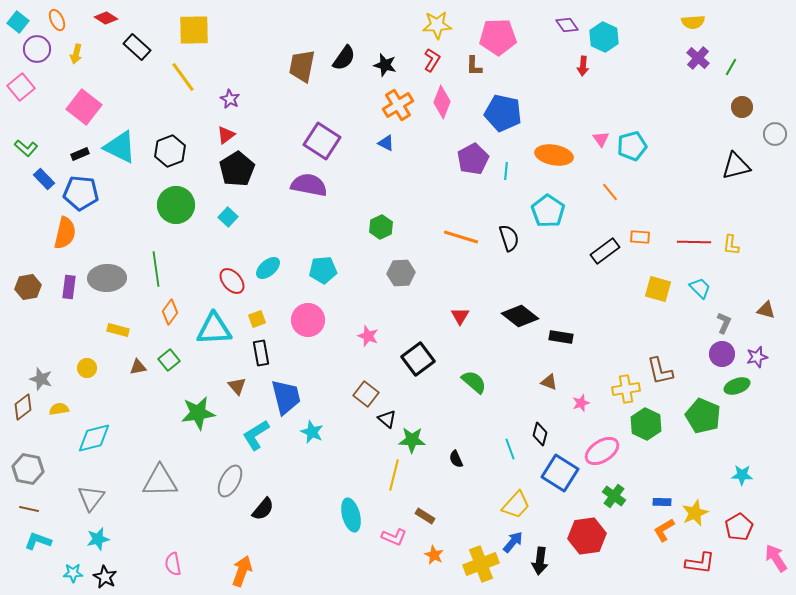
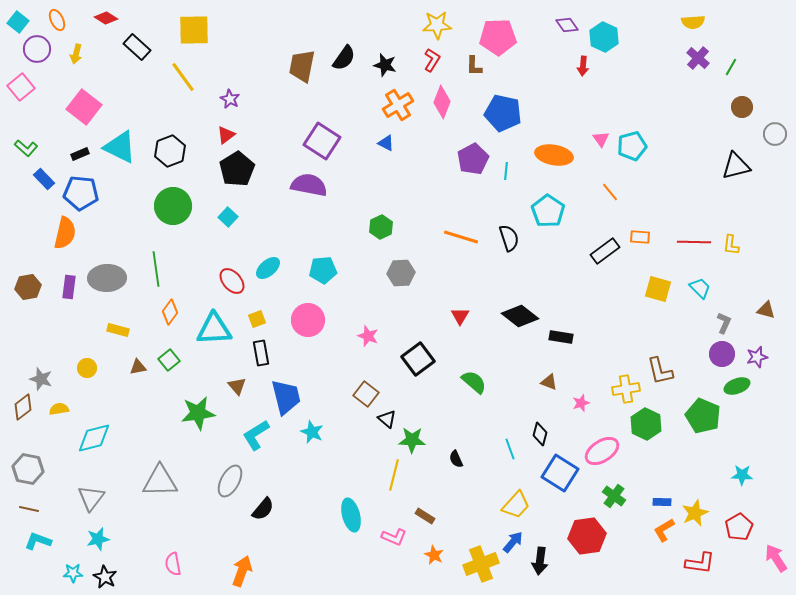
green circle at (176, 205): moved 3 px left, 1 px down
